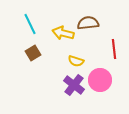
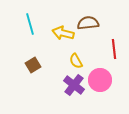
cyan line: rotated 10 degrees clockwise
brown square: moved 12 px down
yellow semicircle: rotated 42 degrees clockwise
